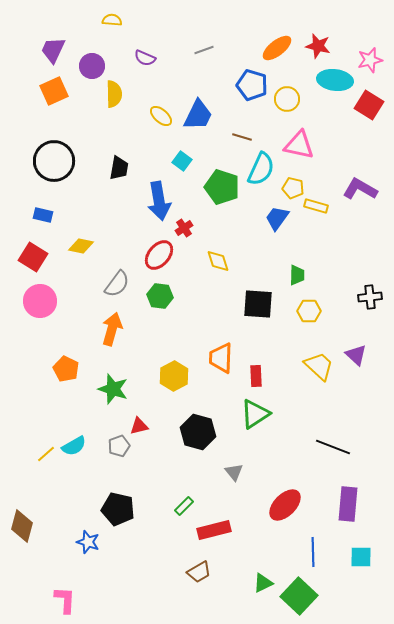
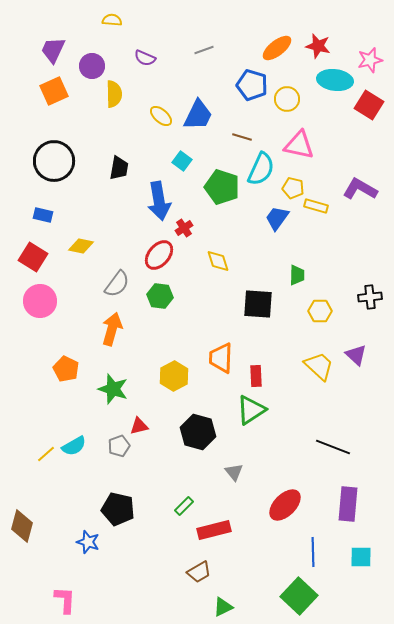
yellow hexagon at (309, 311): moved 11 px right
green triangle at (255, 414): moved 4 px left, 4 px up
green triangle at (263, 583): moved 40 px left, 24 px down
